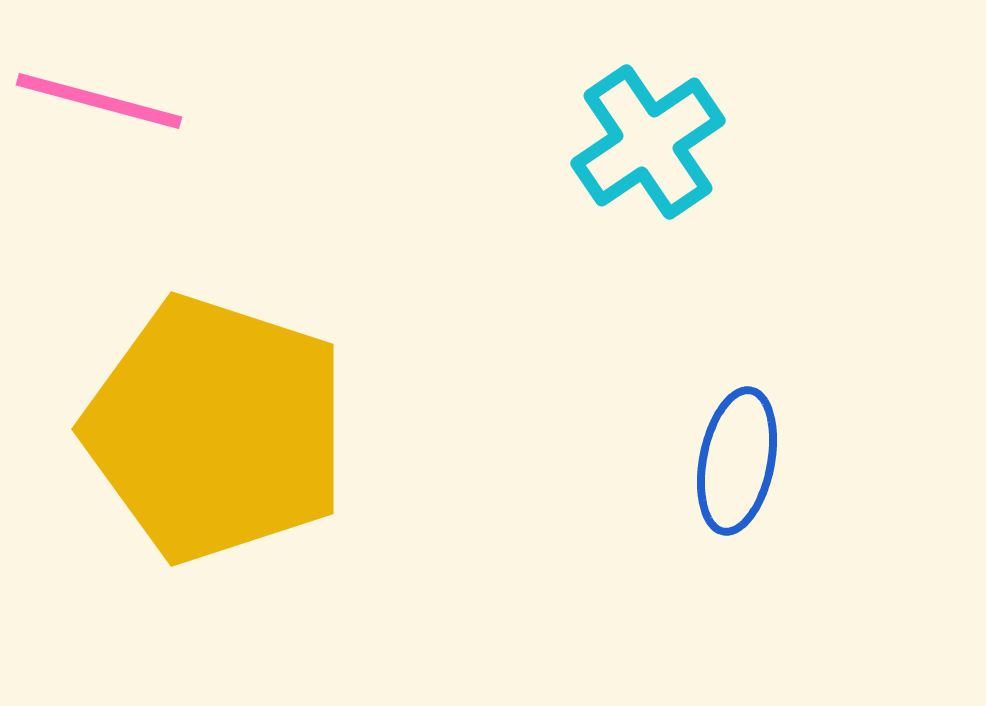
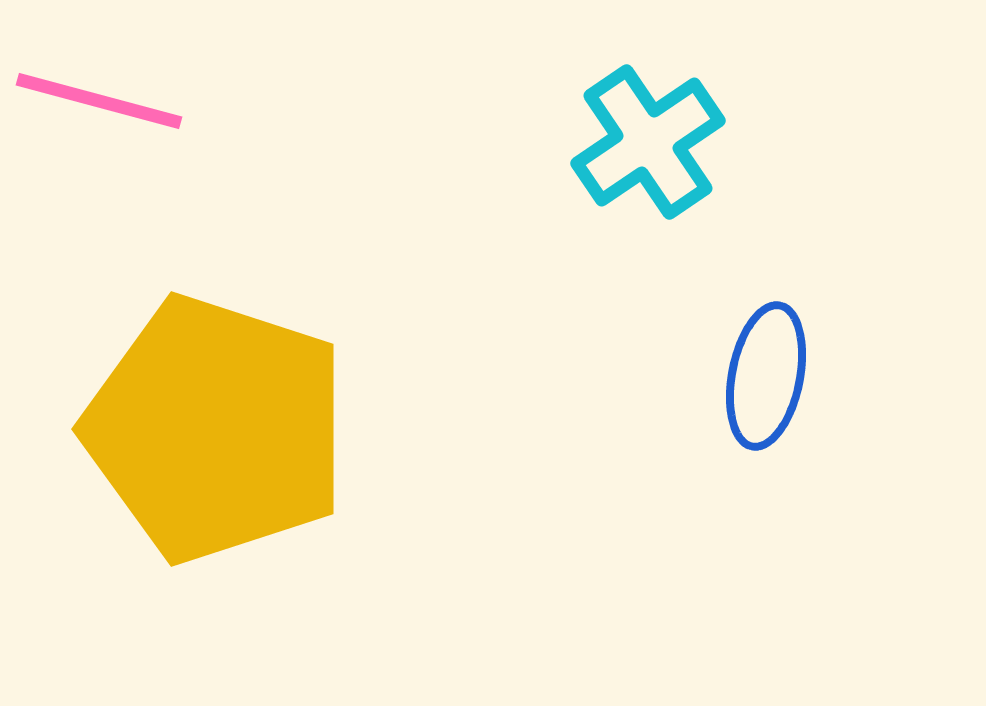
blue ellipse: moved 29 px right, 85 px up
